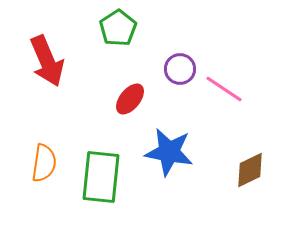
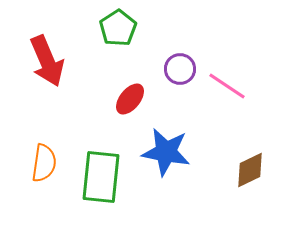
pink line: moved 3 px right, 3 px up
blue star: moved 3 px left
